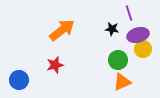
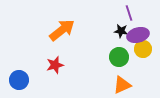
black star: moved 9 px right, 2 px down
green circle: moved 1 px right, 3 px up
orange triangle: moved 3 px down
